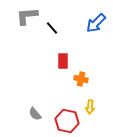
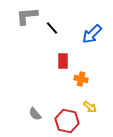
blue arrow: moved 4 px left, 11 px down
yellow arrow: rotated 56 degrees counterclockwise
